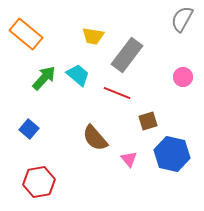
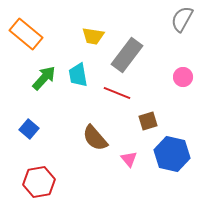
cyan trapezoid: rotated 140 degrees counterclockwise
